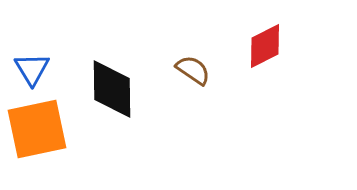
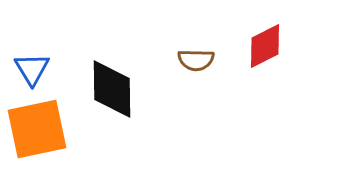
brown semicircle: moved 3 px right, 10 px up; rotated 147 degrees clockwise
